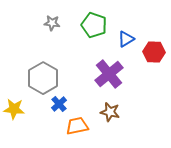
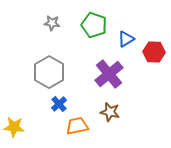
gray hexagon: moved 6 px right, 6 px up
yellow star: moved 18 px down
